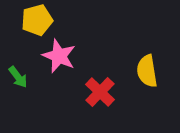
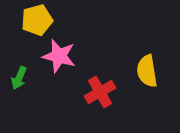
pink star: rotated 8 degrees counterclockwise
green arrow: moved 1 px right, 1 px down; rotated 60 degrees clockwise
red cross: rotated 16 degrees clockwise
